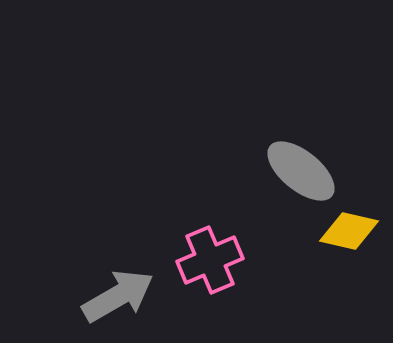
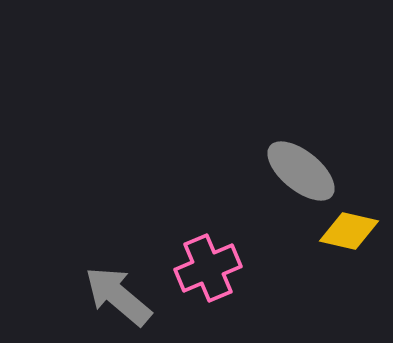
pink cross: moved 2 px left, 8 px down
gray arrow: rotated 110 degrees counterclockwise
